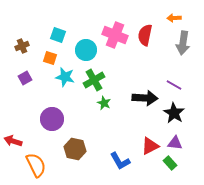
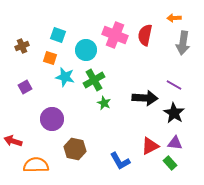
purple square: moved 9 px down
orange semicircle: rotated 65 degrees counterclockwise
